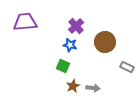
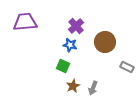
gray arrow: rotated 104 degrees clockwise
